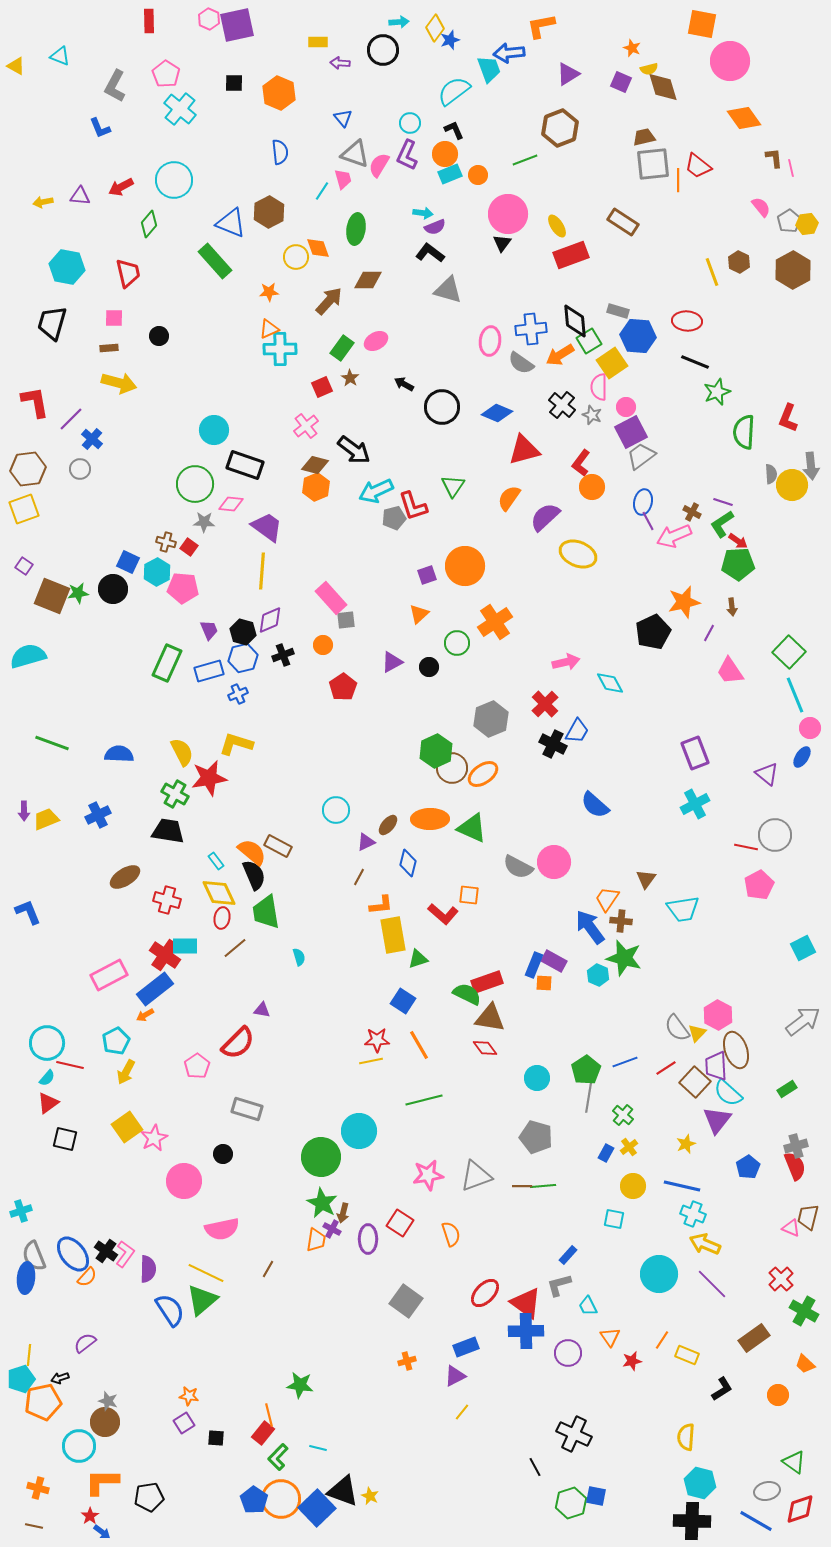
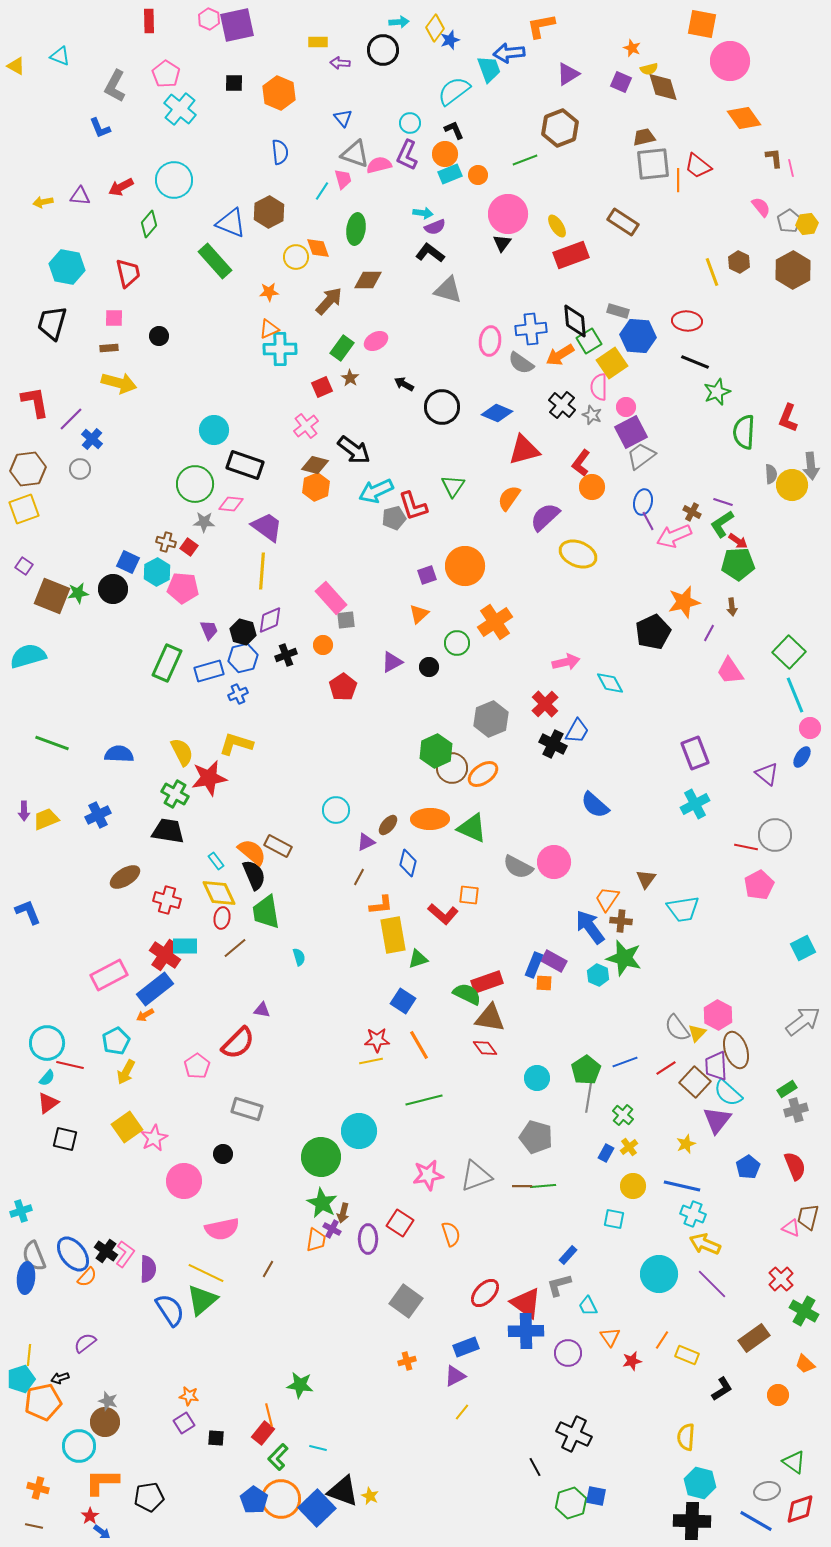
pink semicircle at (379, 165): rotated 45 degrees clockwise
black cross at (283, 655): moved 3 px right
gray cross at (796, 1146): moved 36 px up
